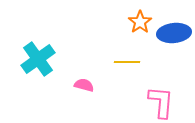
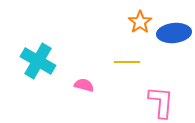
cyan cross: moved 2 px down; rotated 24 degrees counterclockwise
